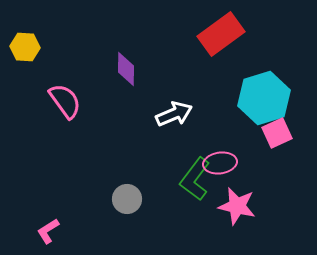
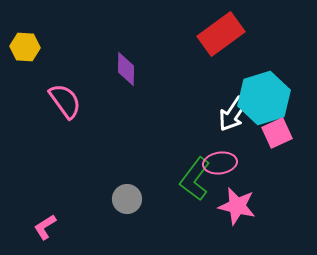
white arrow: moved 59 px right; rotated 147 degrees clockwise
pink L-shape: moved 3 px left, 4 px up
